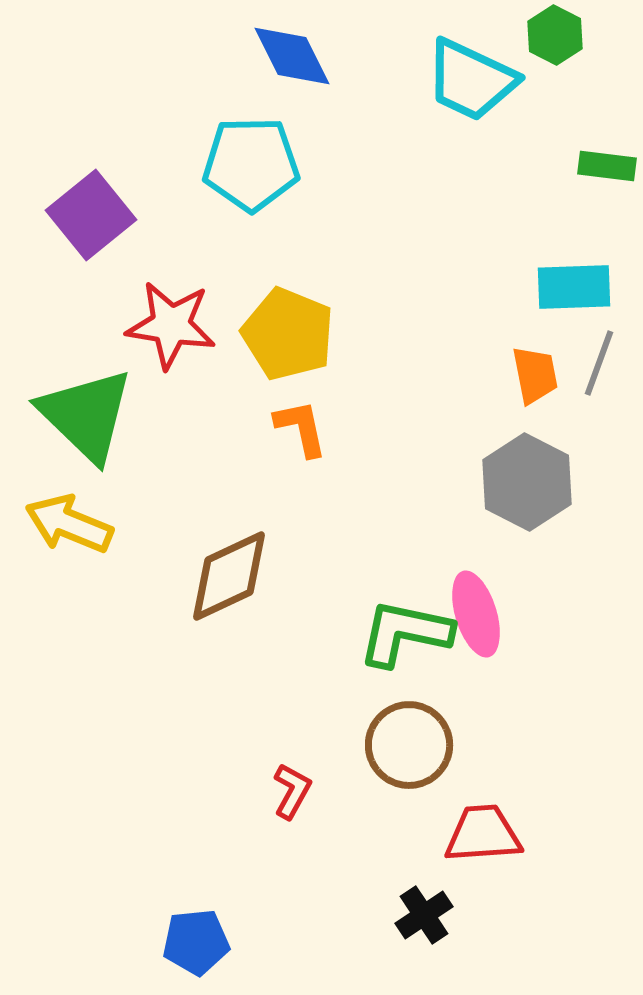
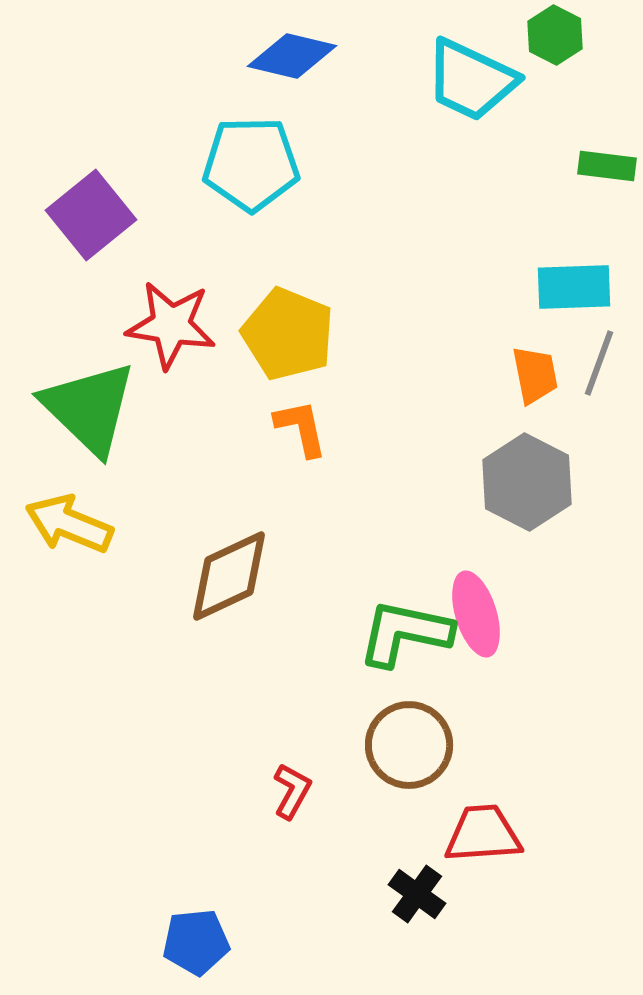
blue diamond: rotated 50 degrees counterclockwise
green triangle: moved 3 px right, 7 px up
black cross: moved 7 px left, 21 px up; rotated 20 degrees counterclockwise
